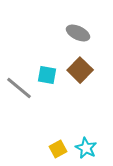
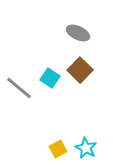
cyan square: moved 3 px right, 3 px down; rotated 24 degrees clockwise
